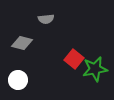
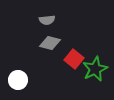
gray semicircle: moved 1 px right, 1 px down
gray diamond: moved 28 px right
green star: rotated 15 degrees counterclockwise
